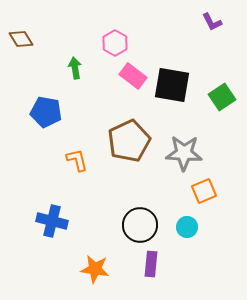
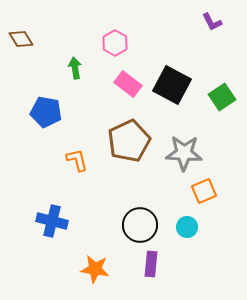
pink rectangle: moved 5 px left, 8 px down
black square: rotated 18 degrees clockwise
